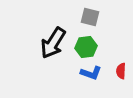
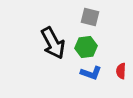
black arrow: rotated 60 degrees counterclockwise
